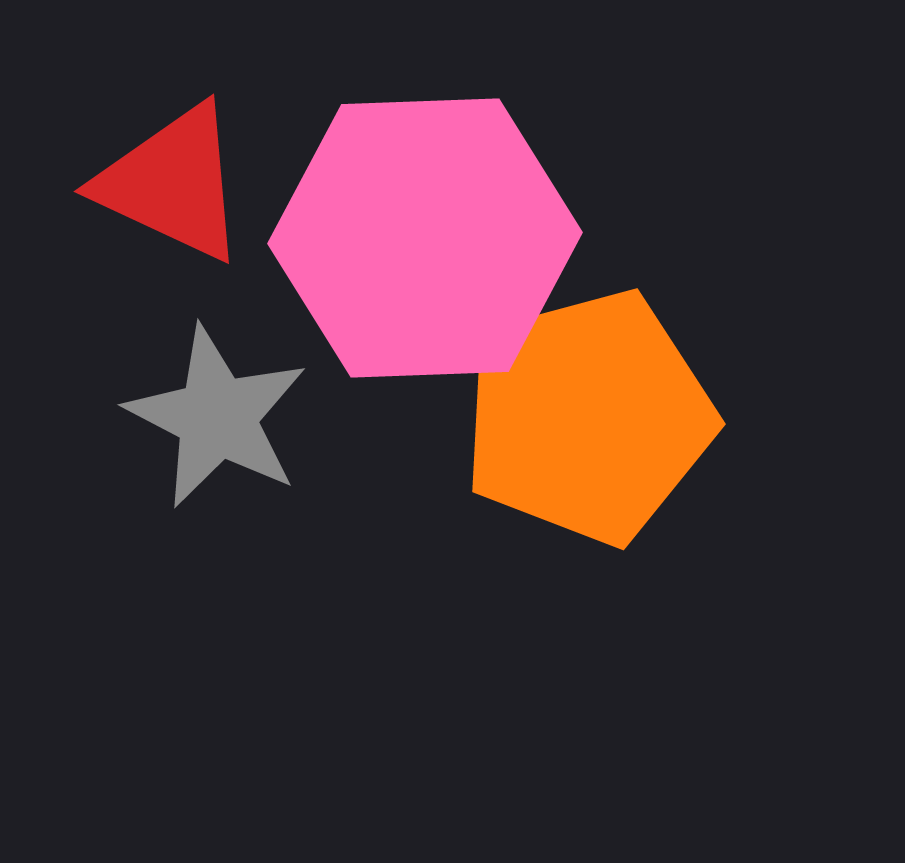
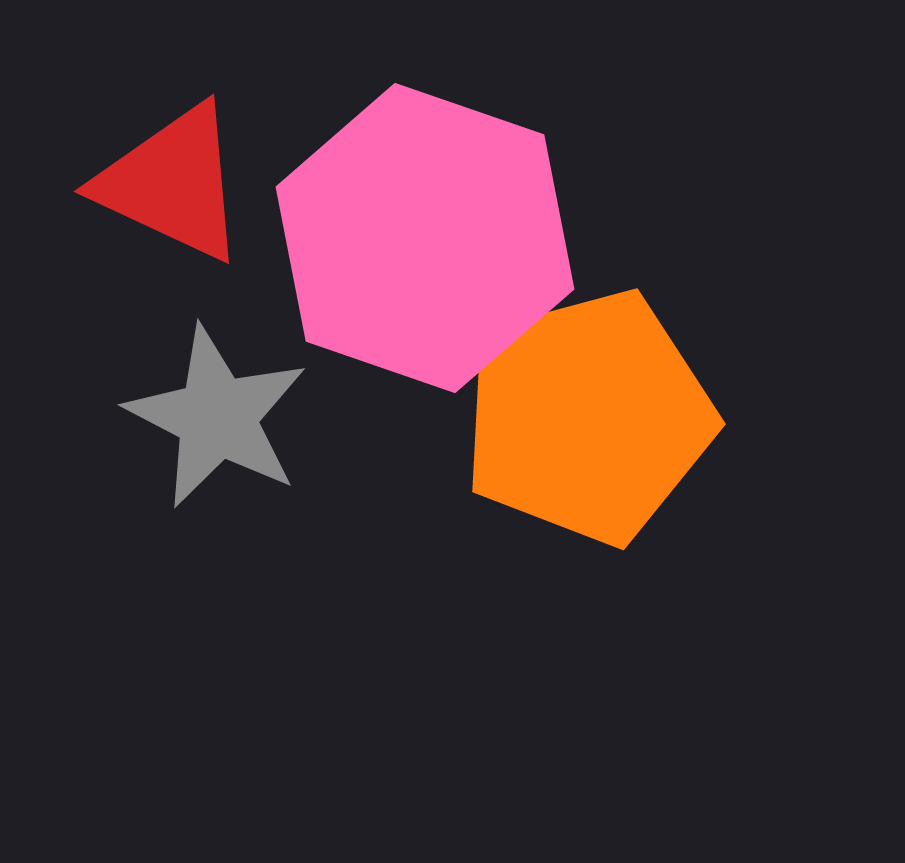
pink hexagon: rotated 21 degrees clockwise
